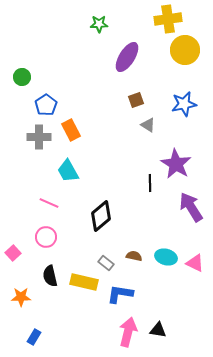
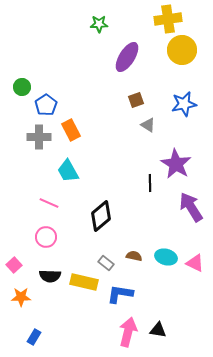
yellow circle: moved 3 px left
green circle: moved 10 px down
pink square: moved 1 px right, 12 px down
black semicircle: rotated 75 degrees counterclockwise
